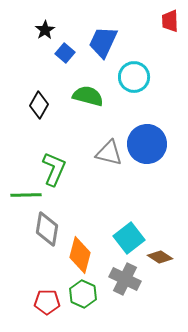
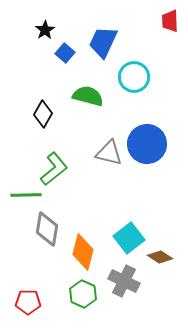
black diamond: moved 4 px right, 9 px down
green L-shape: rotated 28 degrees clockwise
orange diamond: moved 3 px right, 3 px up
gray cross: moved 1 px left, 2 px down
red pentagon: moved 19 px left
